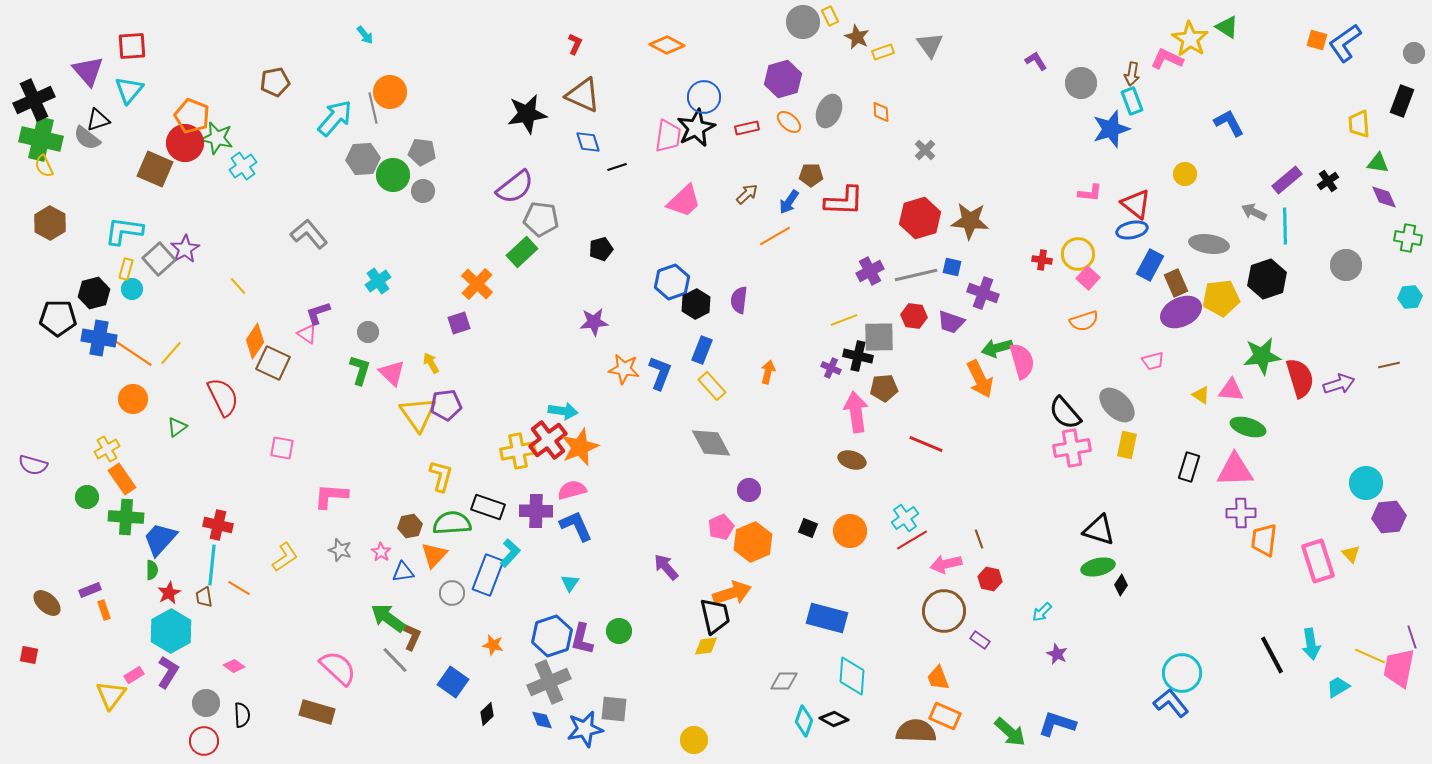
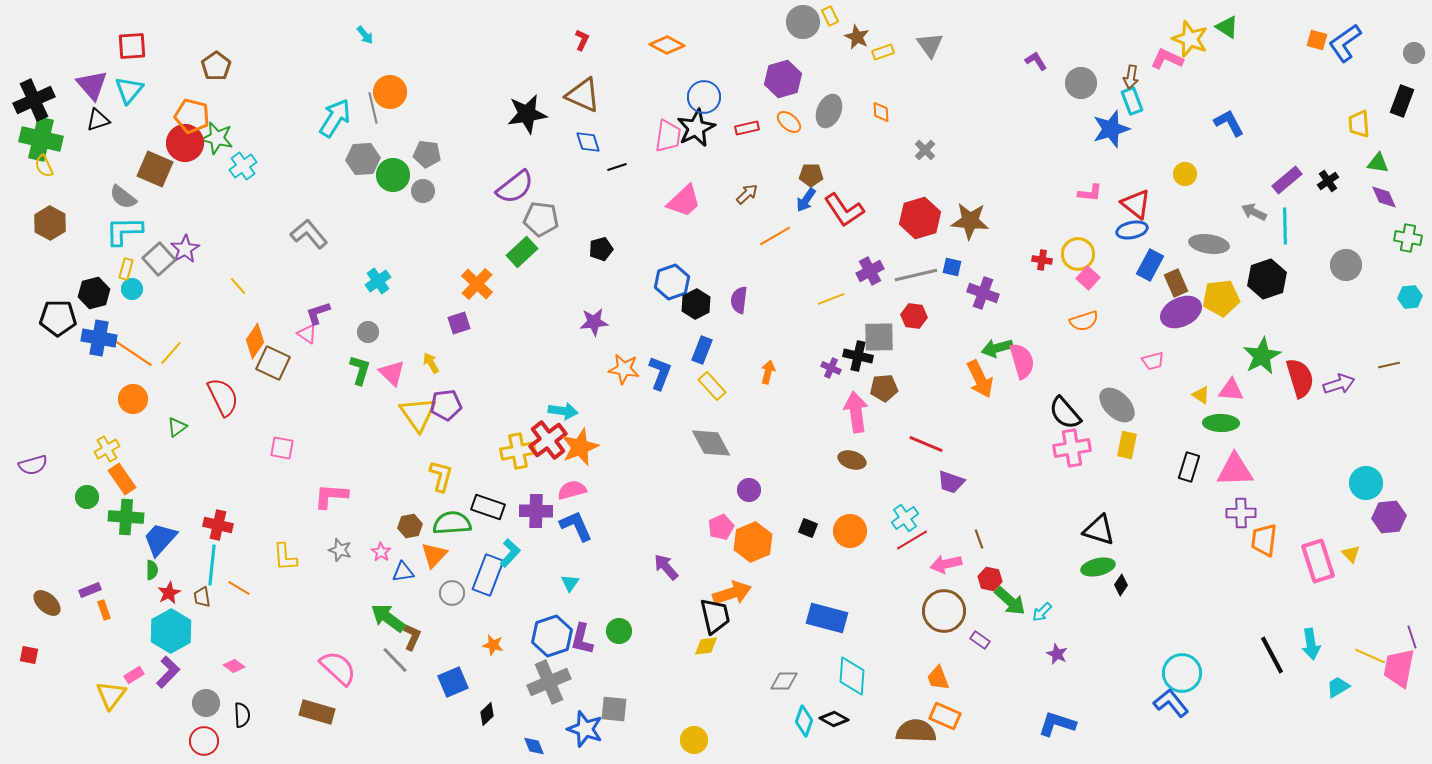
yellow star at (1190, 39): rotated 12 degrees counterclockwise
red L-shape at (575, 44): moved 7 px right, 4 px up
purple triangle at (88, 71): moved 4 px right, 14 px down
brown arrow at (1132, 74): moved 1 px left, 3 px down
brown pentagon at (275, 82): moved 59 px left, 16 px up; rotated 24 degrees counterclockwise
orange pentagon at (192, 116): rotated 8 degrees counterclockwise
cyan arrow at (335, 118): rotated 9 degrees counterclockwise
gray semicircle at (87, 138): moved 36 px right, 59 px down
gray pentagon at (422, 152): moved 5 px right, 2 px down
red L-shape at (844, 201): moved 9 px down; rotated 54 degrees clockwise
blue arrow at (789, 202): moved 17 px right, 2 px up
cyan L-shape at (124, 231): rotated 9 degrees counterclockwise
yellow line at (844, 320): moved 13 px left, 21 px up
purple trapezoid at (951, 322): moved 160 px down
green star at (1262, 356): rotated 21 degrees counterclockwise
green ellipse at (1248, 427): moved 27 px left, 4 px up; rotated 16 degrees counterclockwise
purple semicircle at (33, 465): rotated 32 degrees counterclockwise
yellow L-shape at (285, 557): rotated 120 degrees clockwise
brown trapezoid at (204, 597): moved 2 px left
purple L-shape at (168, 672): rotated 12 degrees clockwise
blue square at (453, 682): rotated 32 degrees clockwise
blue diamond at (542, 720): moved 8 px left, 26 px down
blue star at (585, 729): rotated 30 degrees clockwise
green arrow at (1010, 732): moved 131 px up
